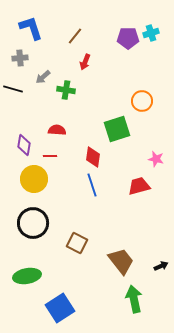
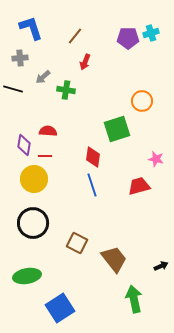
red semicircle: moved 9 px left, 1 px down
red line: moved 5 px left
brown trapezoid: moved 7 px left, 2 px up
